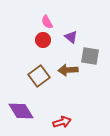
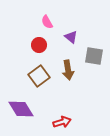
red circle: moved 4 px left, 5 px down
gray square: moved 4 px right
brown arrow: rotated 96 degrees counterclockwise
purple diamond: moved 2 px up
